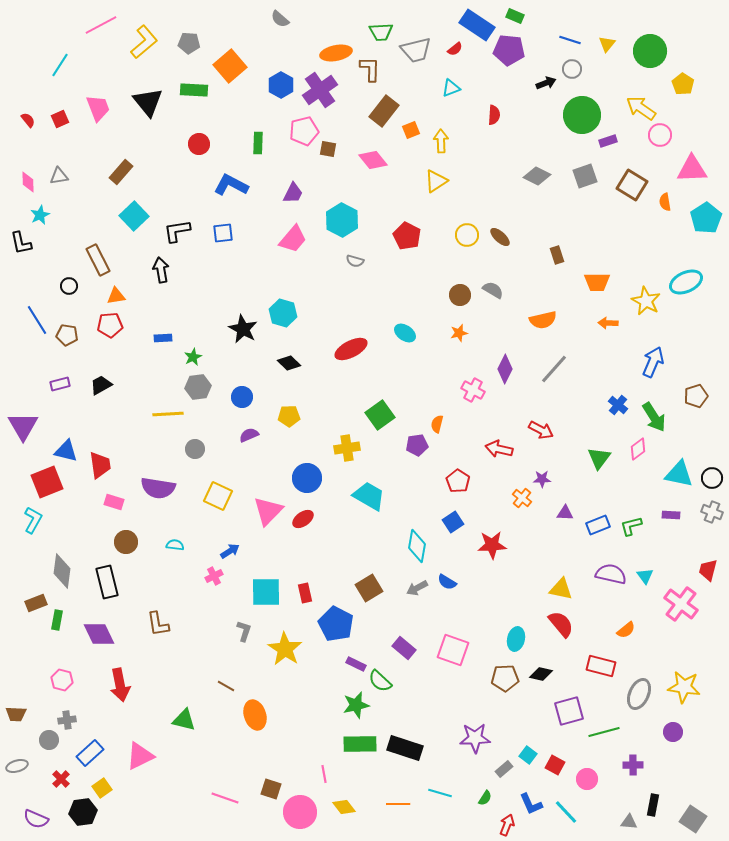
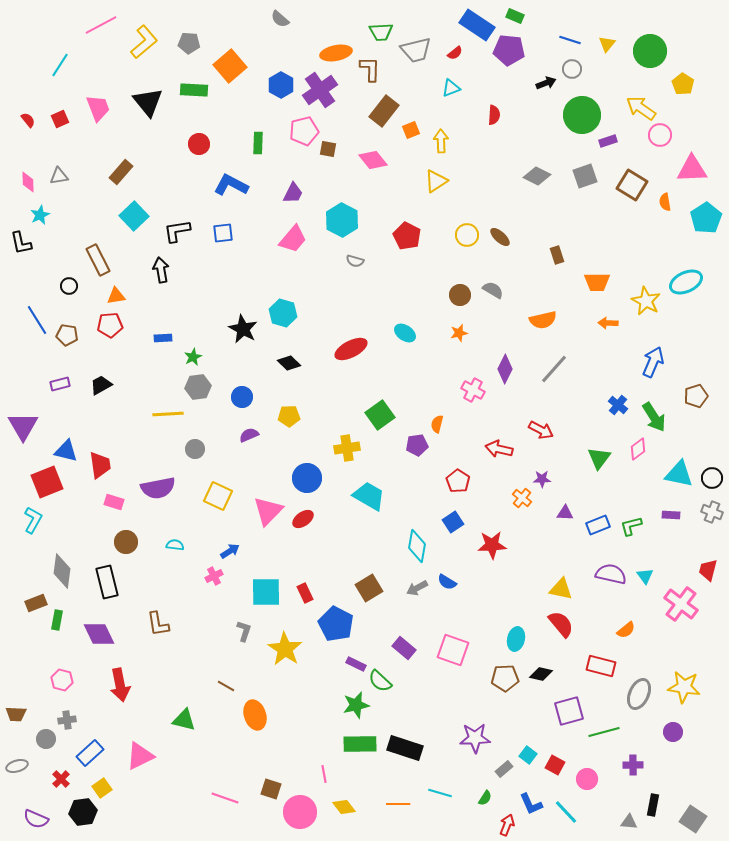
red semicircle at (455, 49): moved 4 px down
purple semicircle at (158, 488): rotated 20 degrees counterclockwise
red rectangle at (305, 593): rotated 12 degrees counterclockwise
gray circle at (49, 740): moved 3 px left, 1 px up
